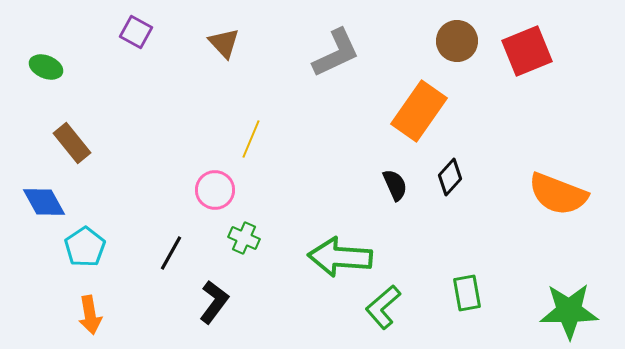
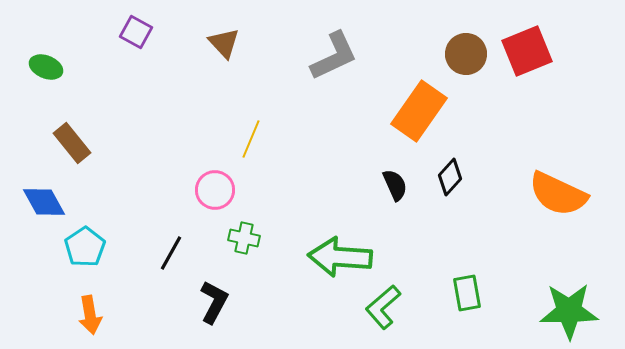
brown circle: moved 9 px right, 13 px down
gray L-shape: moved 2 px left, 3 px down
orange semicircle: rotated 4 degrees clockwise
green cross: rotated 12 degrees counterclockwise
black L-shape: rotated 9 degrees counterclockwise
